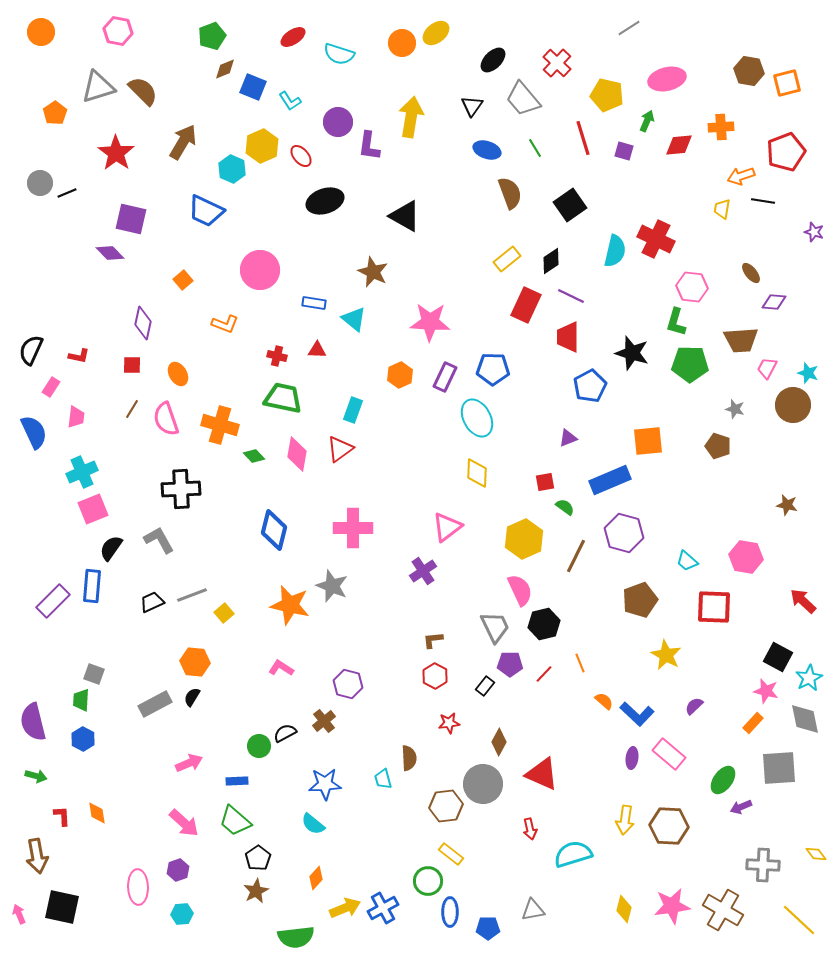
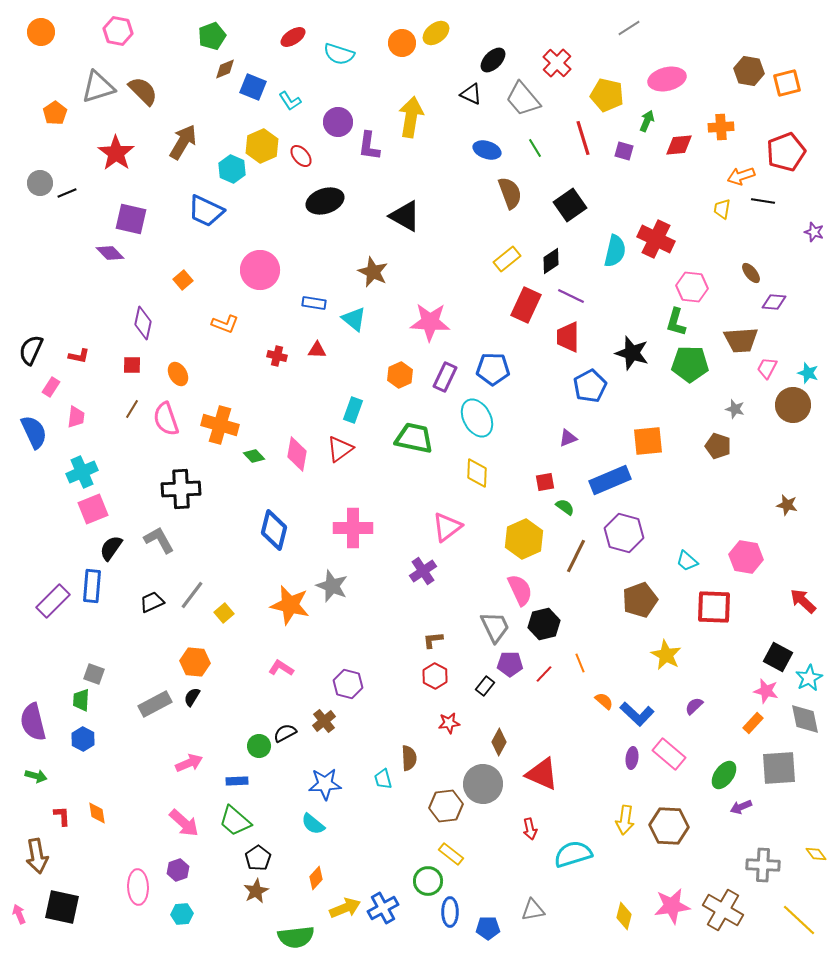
black triangle at (472, 106): moved 1 px left, 12 px up; rotated 40 degrees counterclockwise
green trapezoid at (283, 398): moved 131 px right, 40 px down
gray line at (192, 595): rotated 32 degrees counterclockwise
green ellipse at (723, 780): moved 1 px right, 5 px up
yellow diamond at (624, 909): moved 7 px down
